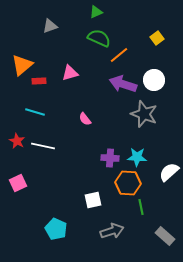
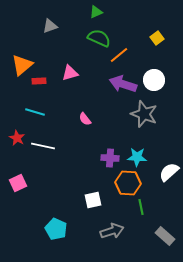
red star: moved 3 px up
